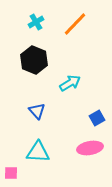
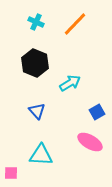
cyan cross: rotated 35 degrees counterclockwise
black hexagon: moved 1 px right, 3 px down
blue square: moved 6 px up
pink ellipse: moved 6 px up; rotated 40 degrees clockwise
cyan triangle: moved 3 px right, 3 px down
